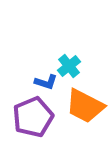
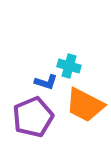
cyan cross: rotated 35 degrees counterclockwise
orange trapezoid: moved 1 px up
